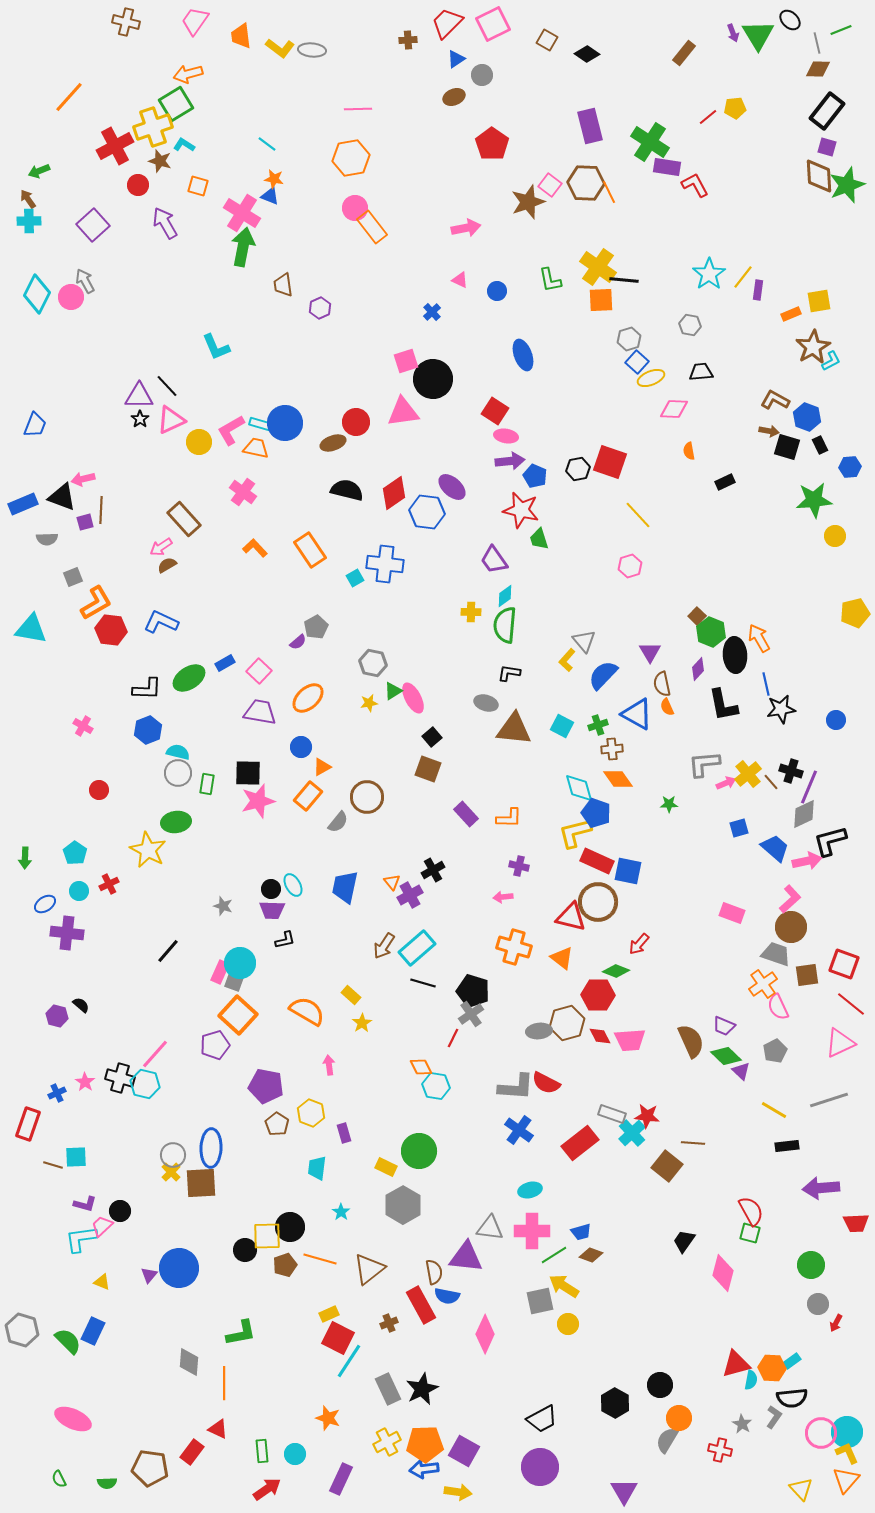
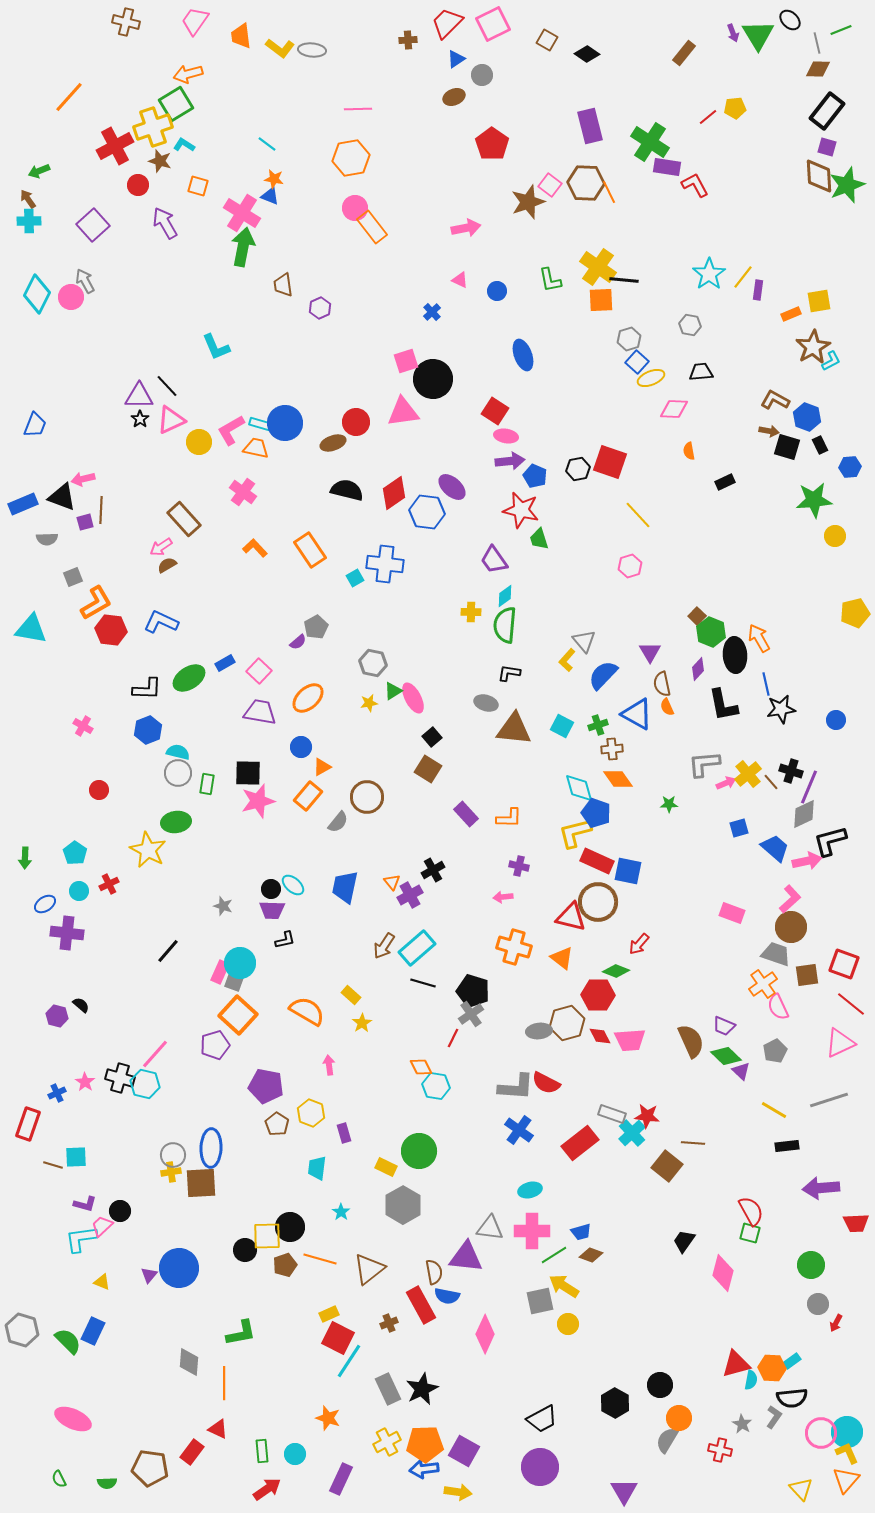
brown square at (428, 769): rotated 12 degrees clockwise
cyan ellipse at (293, 885): rotated 20 degrees counterclockwise
yellow cross at (171, 1172): rotated 36 degrees clockwise
